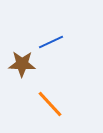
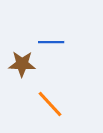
blue line: rotated 25 degrees clockwise
